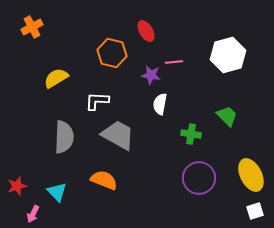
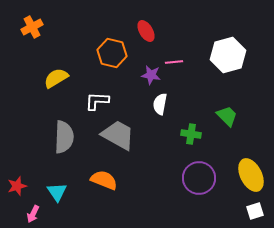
cyan triangle: rotated 10 degrees clockwise
